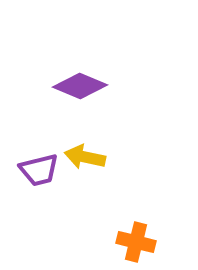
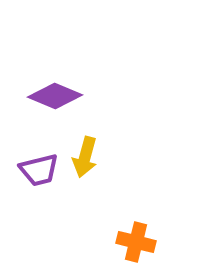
purple diamond: moved 25 px left, 10 px down
yellow arrow: rotated 87 degrees counterclockwise
